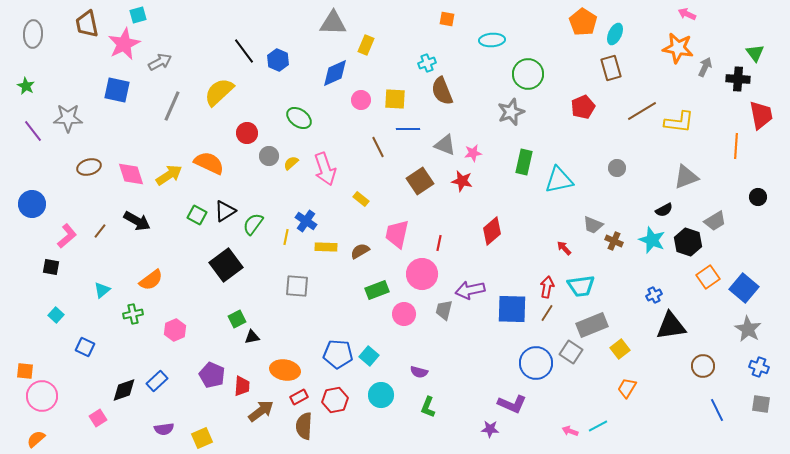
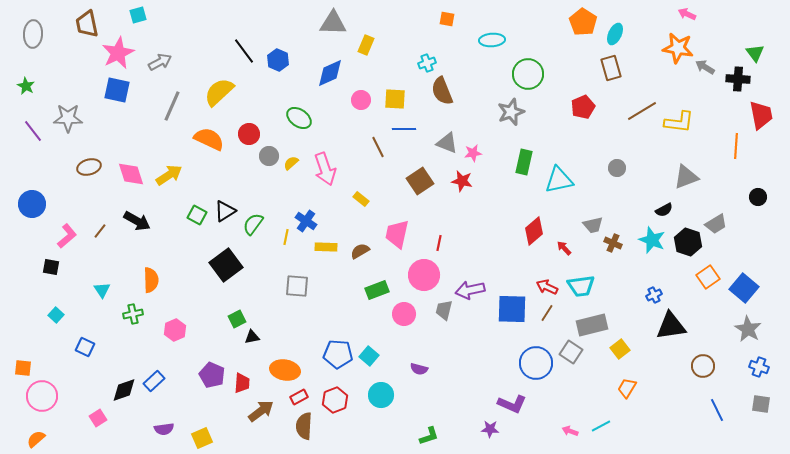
pink star at (124, 44): moved 6 px left, 9 px down
gray arrow at (705, 67): rotated 84 degrees counterclockwise
blue diamond at (335, 73): moved 5 px left
blue line at (408, 129): moved 4 px left
red circle at (247, 133): moved 2 px right, 1 px down
gray triangle at (445, 145): moved 2 px right, 2 px up
orange semicircle at (209, 163): moved 24 px up
gray trapezoid at (715, 221): moved 1 px right, 3 px down
gray trapezoid at (593, 225): rotated 35 degrees counterclockwise
red diamond at (492, 231): moved 42 px right
brown cross at (614, 241): moved 1 px left, 2 px down
pink circle at (422, 274): moved 2 px right, 1 px down
orange semicircle at (151, 280): rotated 55 degrees counterclockwise
red arrow at (547, 287): rotated 75 degrees counterclockwise
cyan triangle at (102, 290): rotated 24 degrees counterclockwise
gray rectangle at (592, 325): rotated 8 degrees clockwise
orange square at (25, 371): moved 2 px left, 3 px up
purple semicircle at (419, 372): moved 3 px up
blue rectangle at (157, 381): moved 3 px left
red trapezoid at (242, 386): moved 3 px up
red hexagon at (335, 400): rotated 10 degrees counterclockwise
green L-shape at (428, 407): moved 1 px right, 29 px down; rotated 130 degrees counterclockwise
cyan line at (598, 426): moved 3 px right
